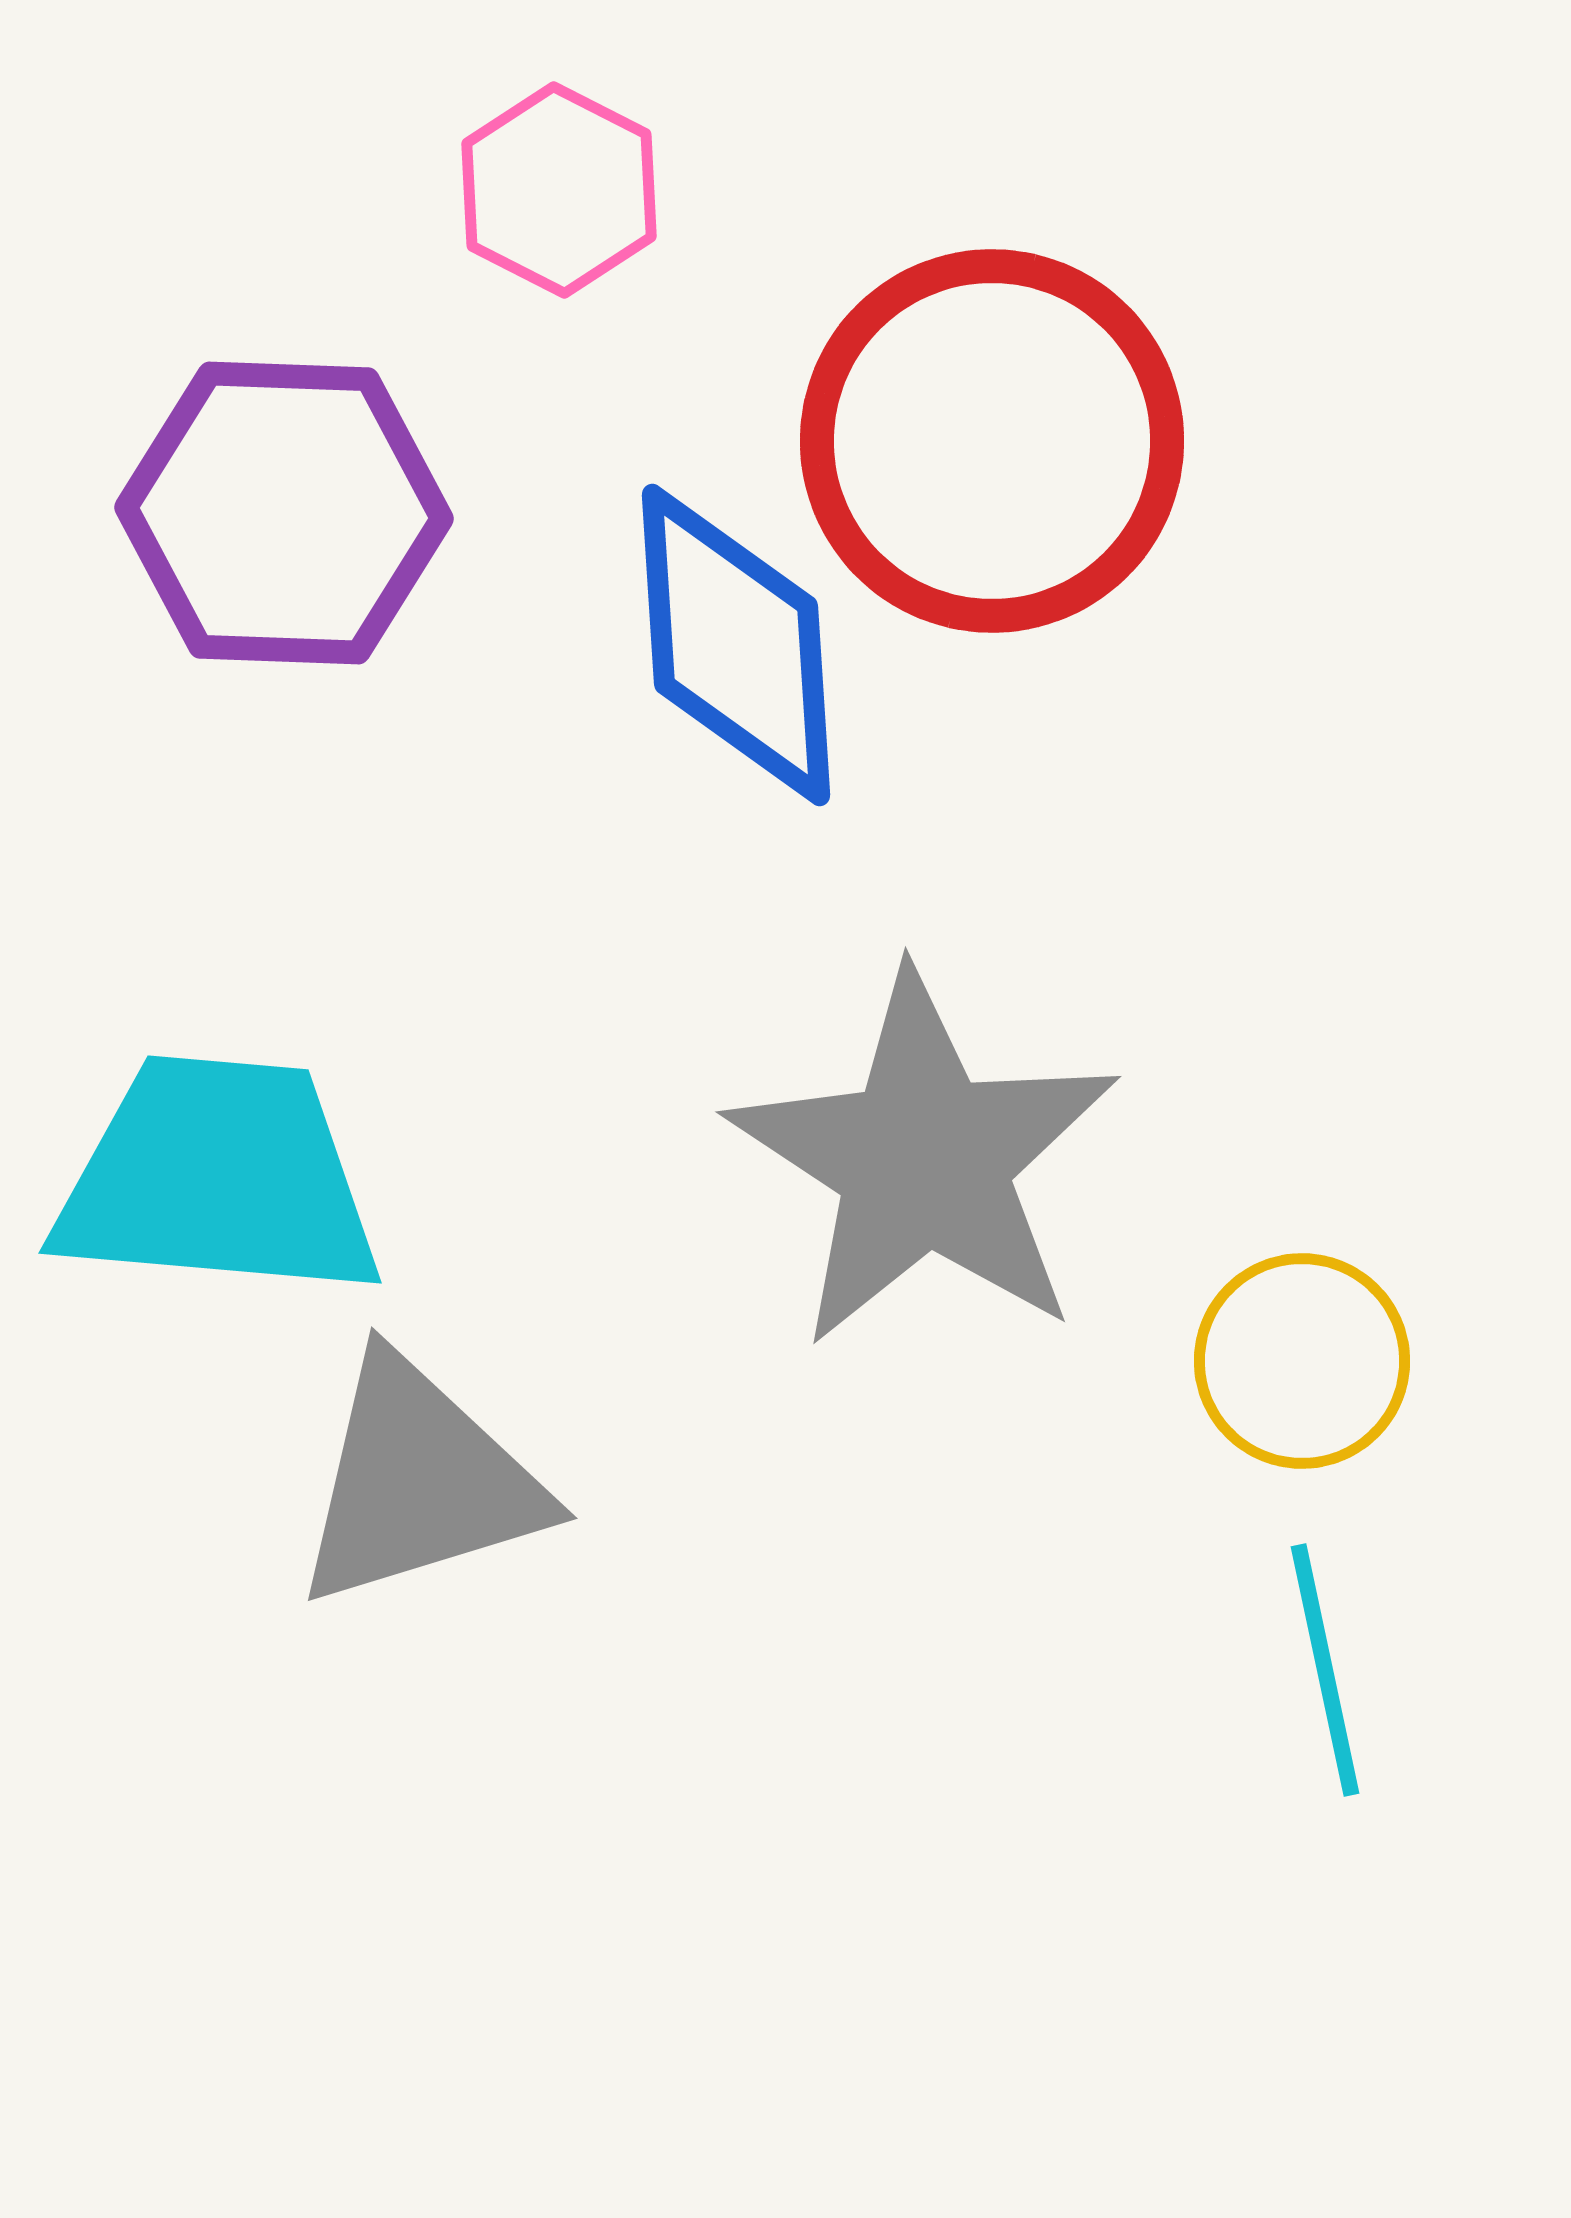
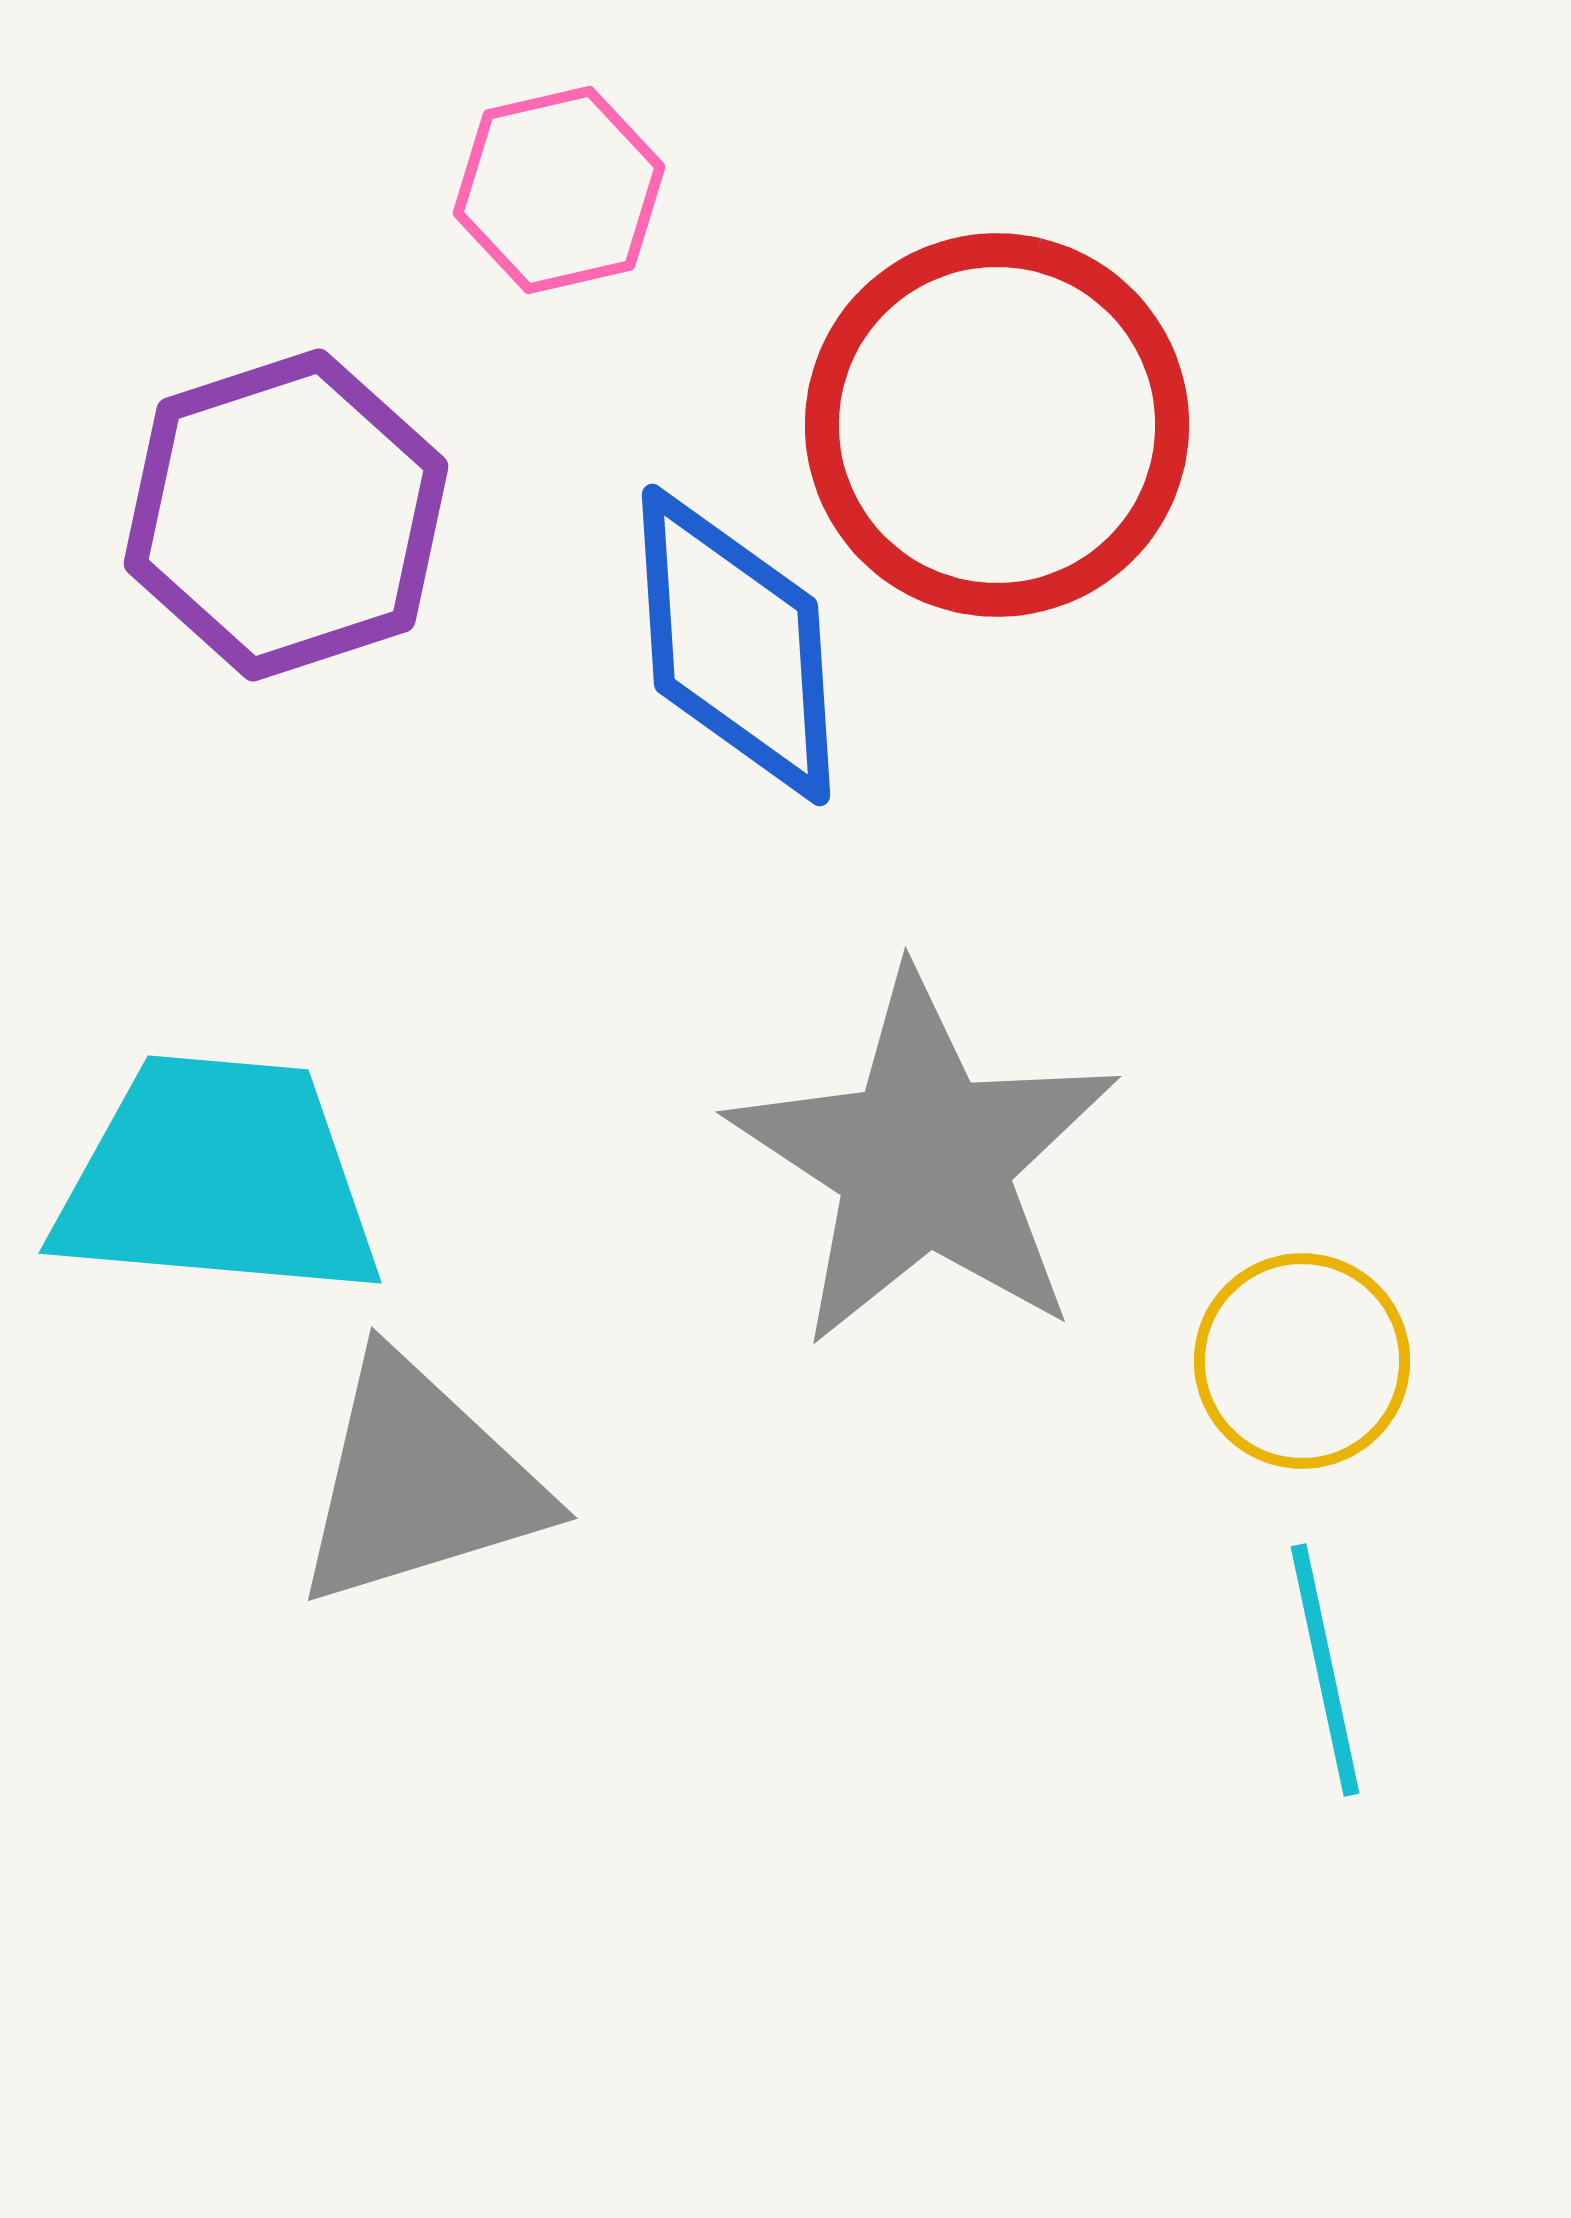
pink hexagon: rotated 20 degrees clockwise
red circle: moved 5 px right, 16 px up
purple hexagon: moved 2 px right, 2 px down; rotated 20 degrees counterclockwise
